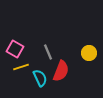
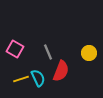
yellow line: moved 12 px down
cyan semicircle: moved 2 px left
